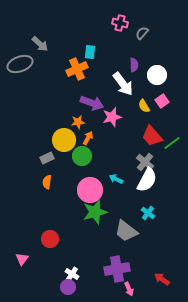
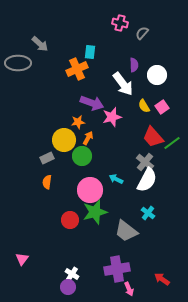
gray ellipse: moved 2 px left, 1 px up; rotated 20 degrees clockwise
pink square: moved 6 px down
red trapezoid: moved 1 px right, 1 px down
red circle: moved 20 px right, 19 px up
